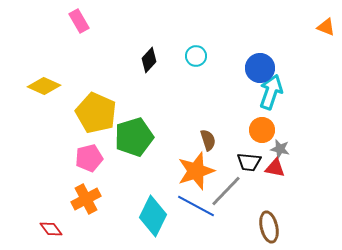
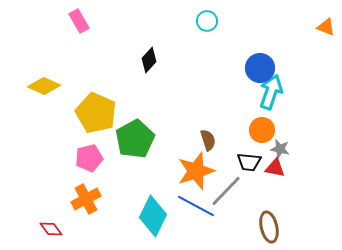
cyan circle: moved 11 px right, 35 px up
green pentagon: moved 1 px right, 2 px down; rotated 12 degrees counterclockwise
